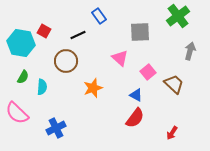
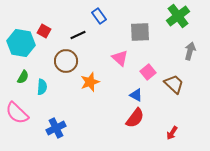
orange star: moved 3 px left, 6 px up
